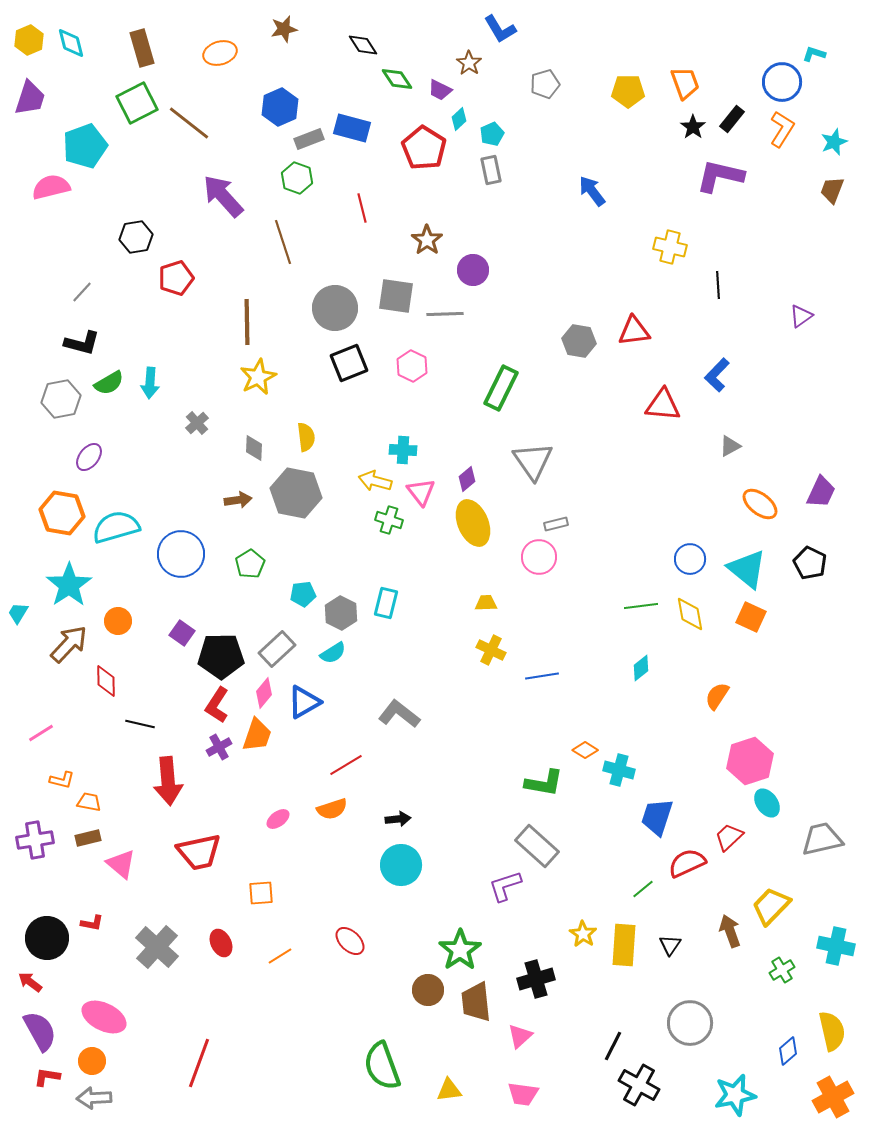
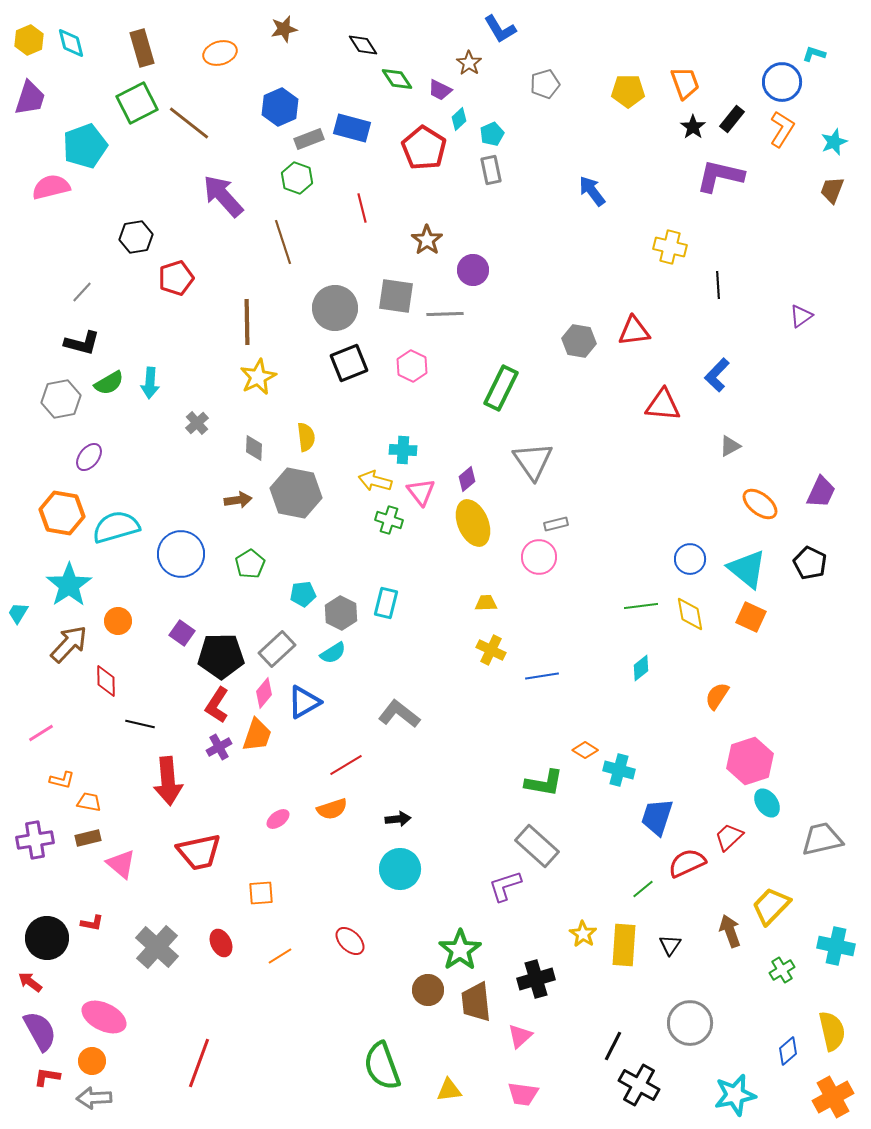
cyan circle at (401, 865): moved 1 px left, 4 px down
